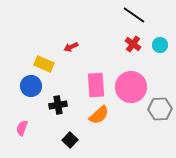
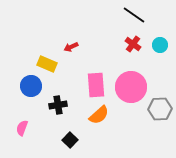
yellow rectangle: moved 3 px right
